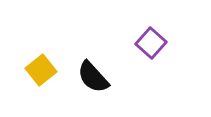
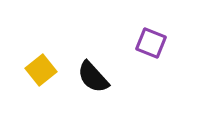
purple square: rotated 20 degrees counterclockwise
